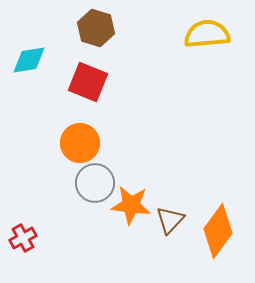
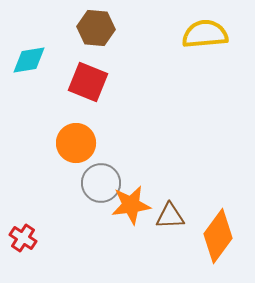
brown hexagon: rotated 12 degrees counterclockwise
yellow semicircle: moved 2 px left
orange circle: moved 4 px left
gray circle: moved 6 px right
orange star: rotated 15 degrees counterclockwise
brown triangle: moved 4 px up; rotated 44 degrees clockwise
orange diamond: moved 5 px down
red cross: rotated 28 degrees counterclockwise
